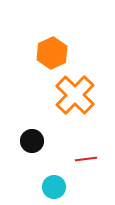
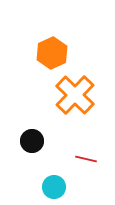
red line: rotated 20 degrees clockwise
